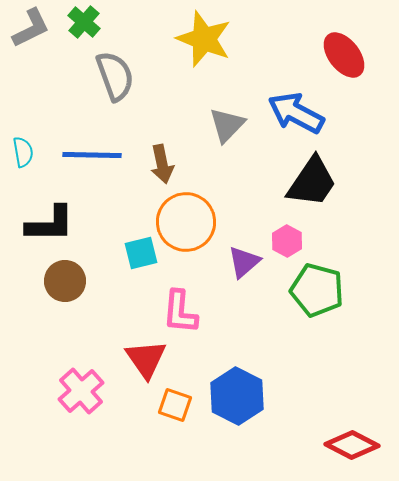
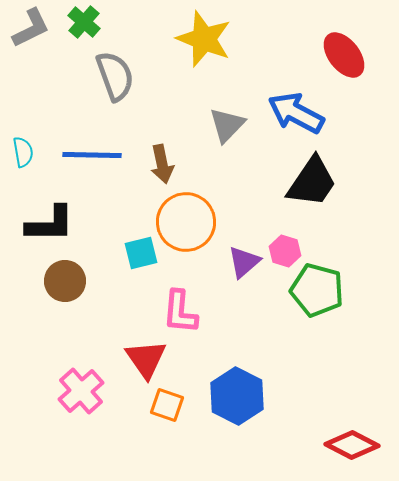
pink hexagon: moved 2 px left, 10 px down; rotated 12 degrees counterclockwise
orange square: moved 8 px left
